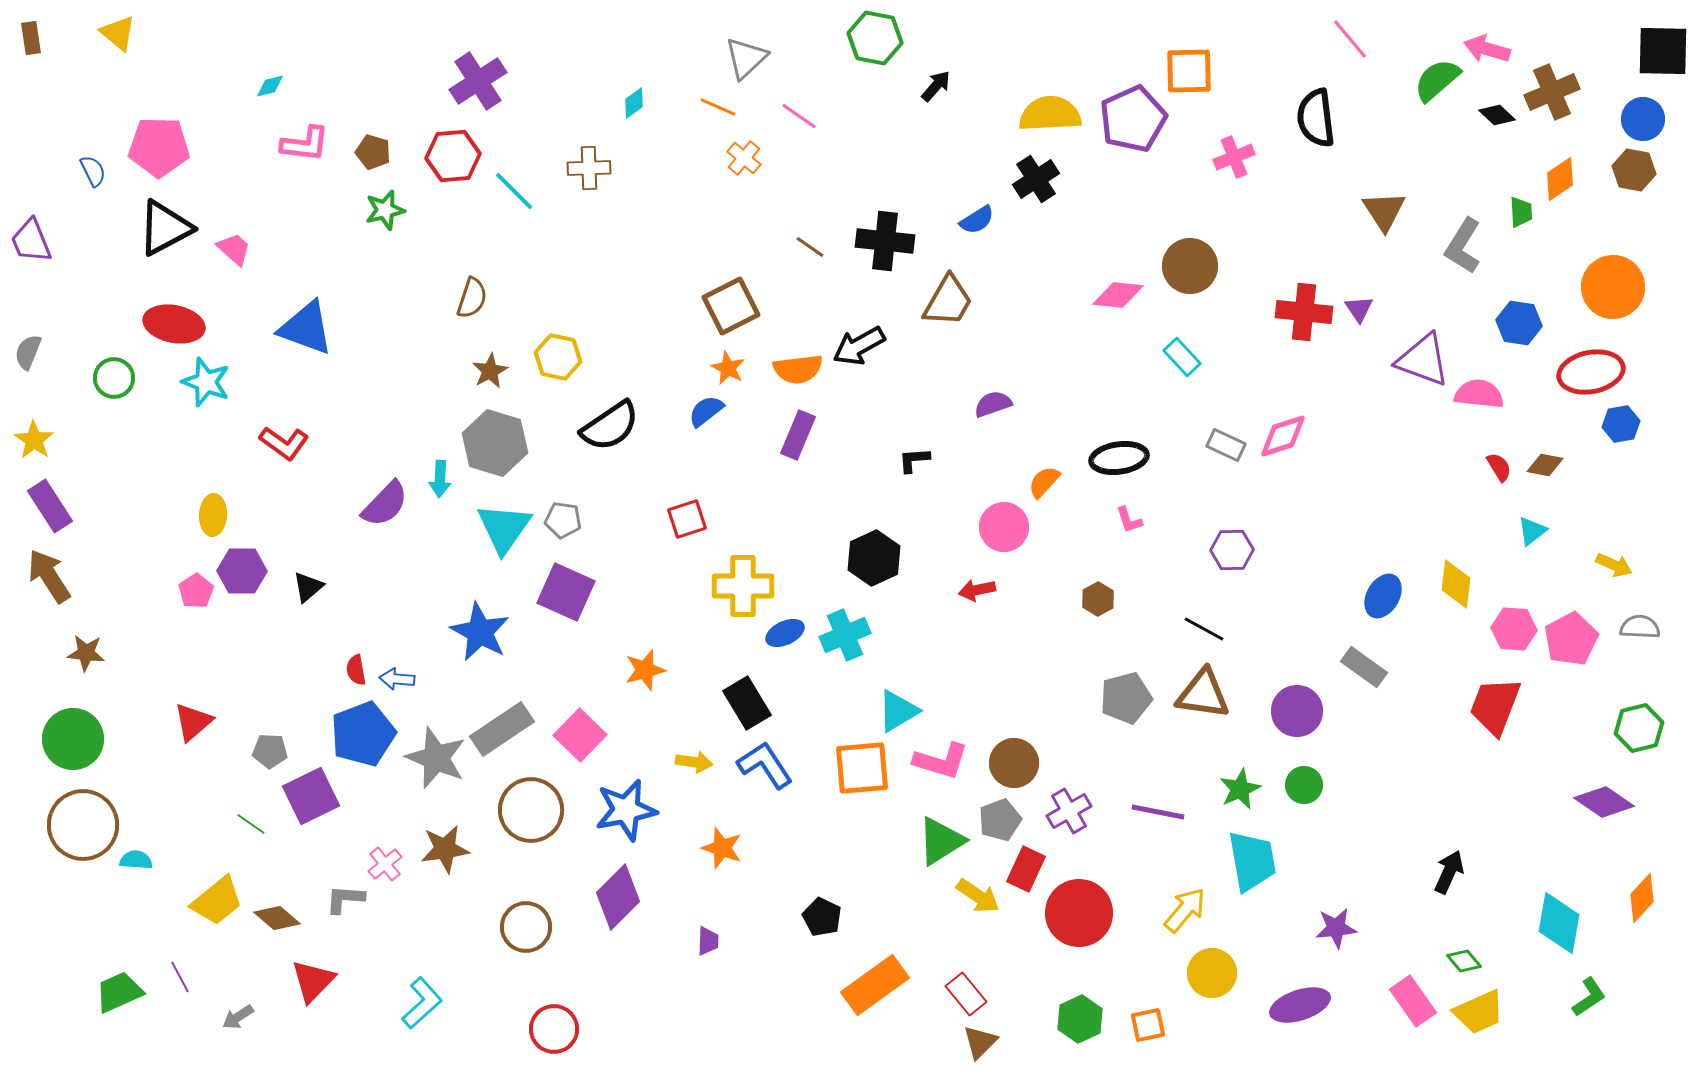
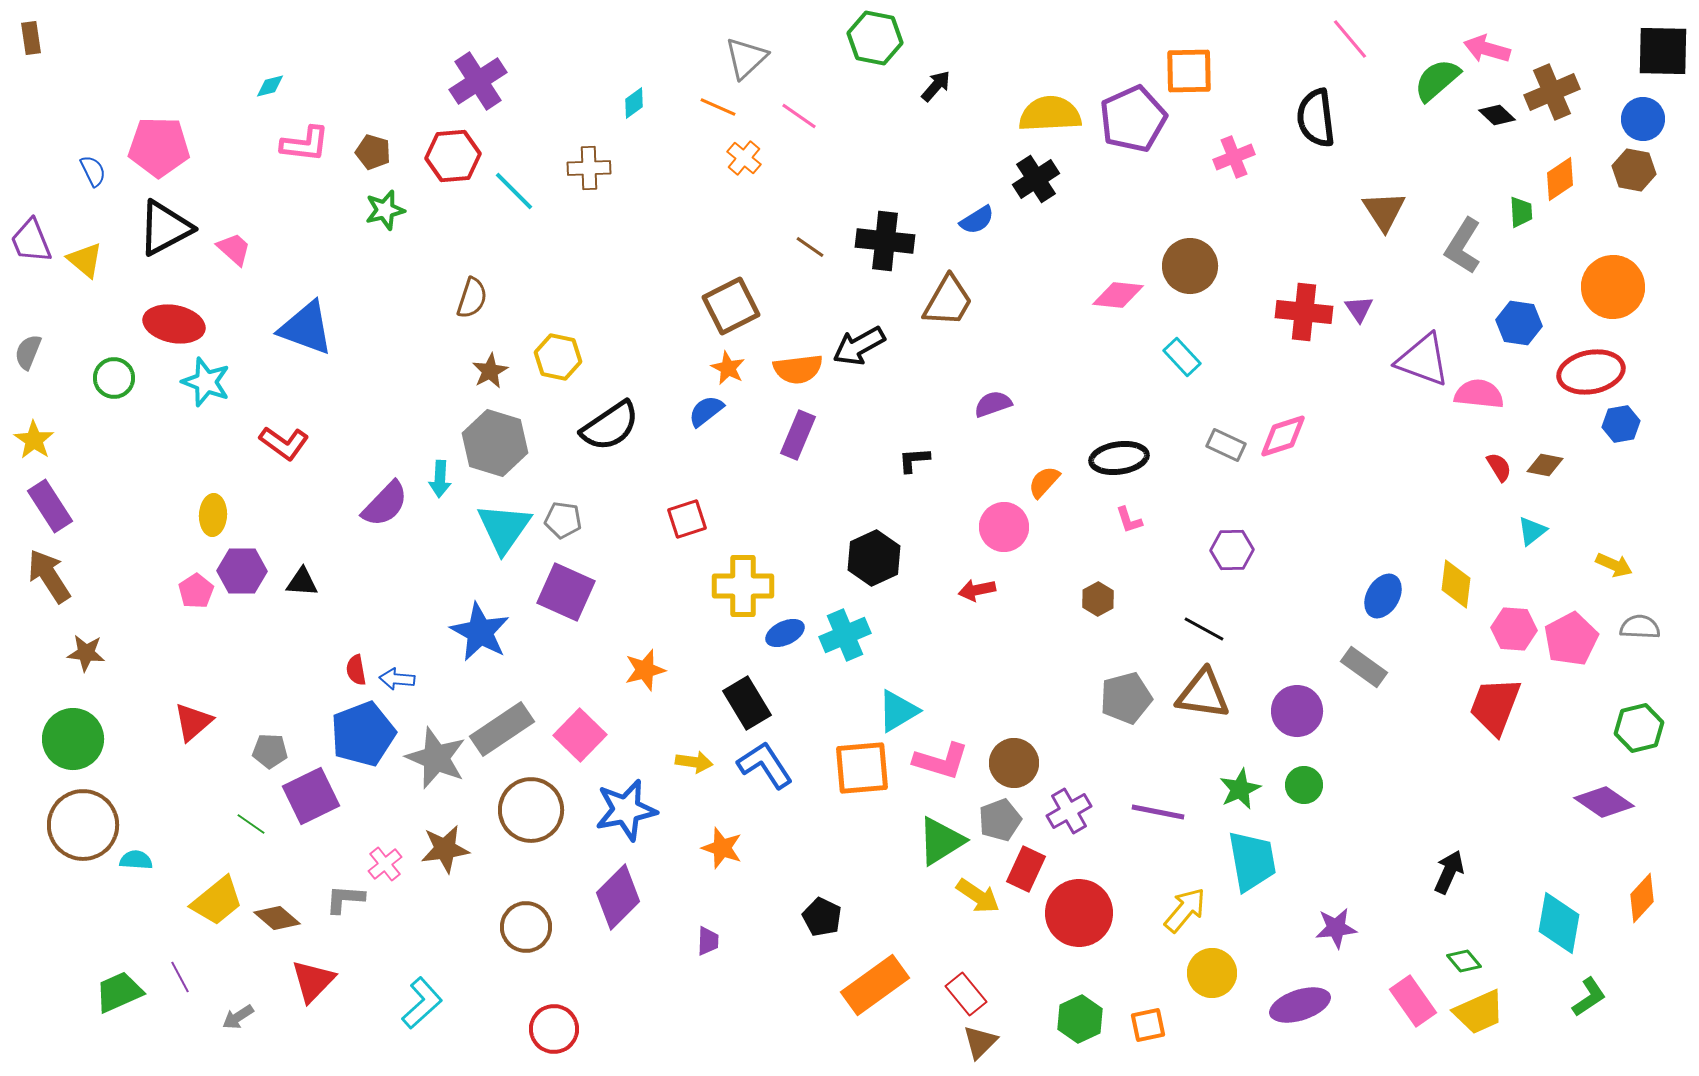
yellow triangle at (118, 33): moved 33 px left, 227 px down
black triangle at (308, 587): moved 6 px left, 5 px up; rotated 44 degrees clockwise
